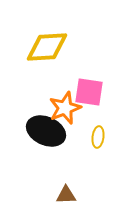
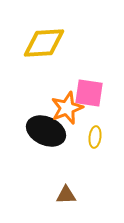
yellow diamond: moved 3 px left, 4 px up
pink square: moved 1 px down
orange star: moved 2 px right
yellow ellipse: moved 3 px left
